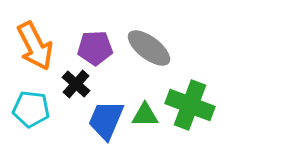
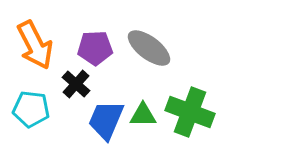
orange arrow: moved 1 px up
green cross: moved 7 px down
green triangle: moved 2 px left
